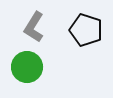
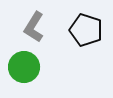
green circle: moved 3 px left
